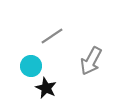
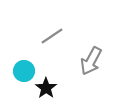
cyan circle: moved 7 px left, 5 px down
black star: rotated 10 degrees clockwise
